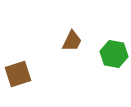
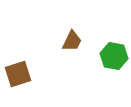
green hexagon: moved 2 px down
